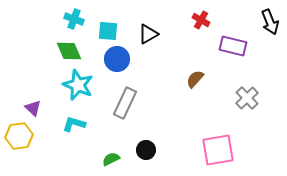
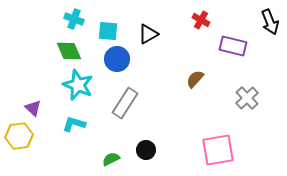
gray rectangle: rotated 8 degrees clockwise
